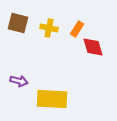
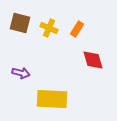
brown square: moved 2 px right
yellow cross: rotated 12 degrees clockwise
red diamond: moved 13 px down
purple arrow: moved 2 px right, 8 px up
